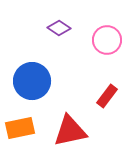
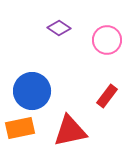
blue circle: moved 10 px down
